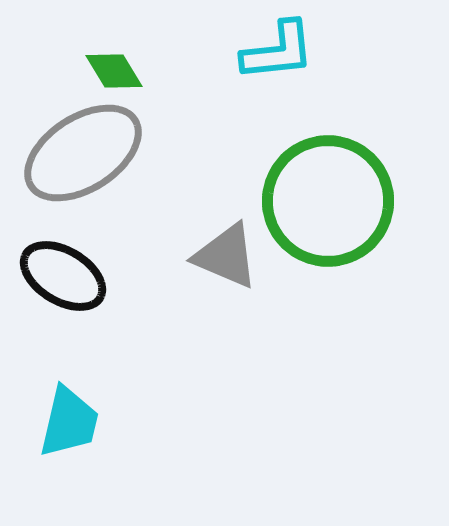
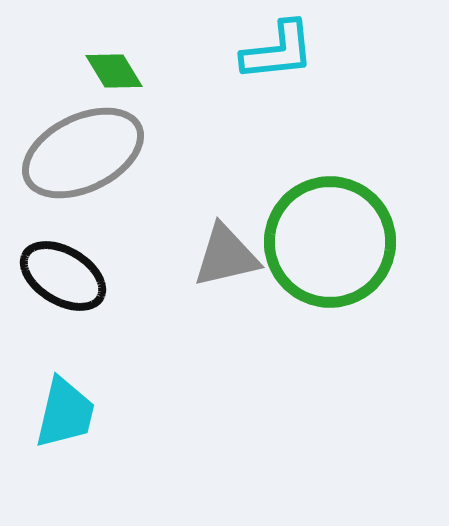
gray ellipse: rotated 7 degrees clockwise
green circle: moved 2 px right, 41 px down
gray triangle: rotated 36 degrees counterclockwise
cyan trapezoid: moved 4 px left, 9 px up
